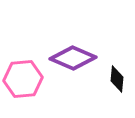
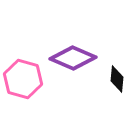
pink hexagon: rotated 21 degrees clockwise
